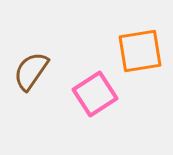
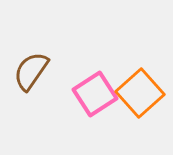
orange square: moved 42 px down; rotated 33 degrees counterclockwise
